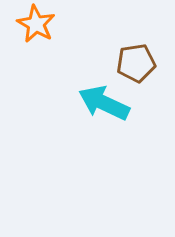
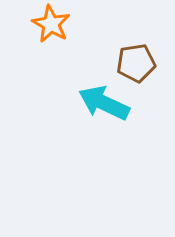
orange star: moved 15 px right
